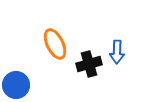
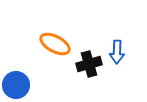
orange ellipse: rotated 36 degrees counterclockwise
